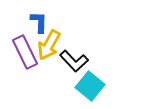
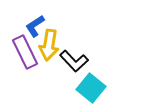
blue L-shape: moved 4 px left, 4 px down; rotated 125 degrees counterclockwise
yellow arrow: rotated 20 degrees counterclockwise
cyan square: moved 1 px right, 2 px down
